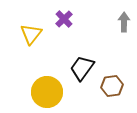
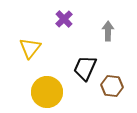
gray arrow: moved 16 px left, 9 px down
yellow triangle: moved 1 px left, 14 px down
black trapezoid: moved 3 px right; rotated 12 degrees counterclockwise
brown hexagon: rotated 15 degrees clockwise
